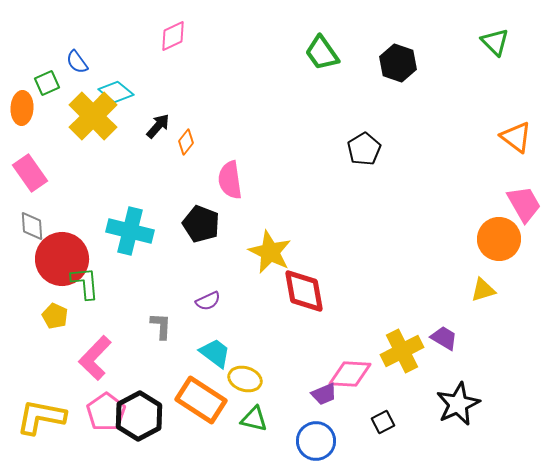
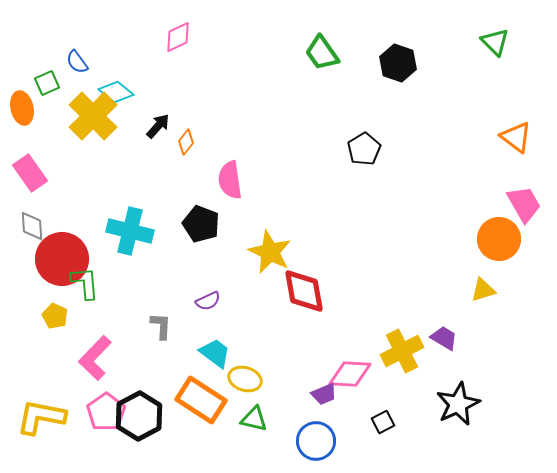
pink diamond at (173, 36): moved 5 px right, 1 px down
orange ellipse at (22, 108): rotated 16 degrees counterclockwise
